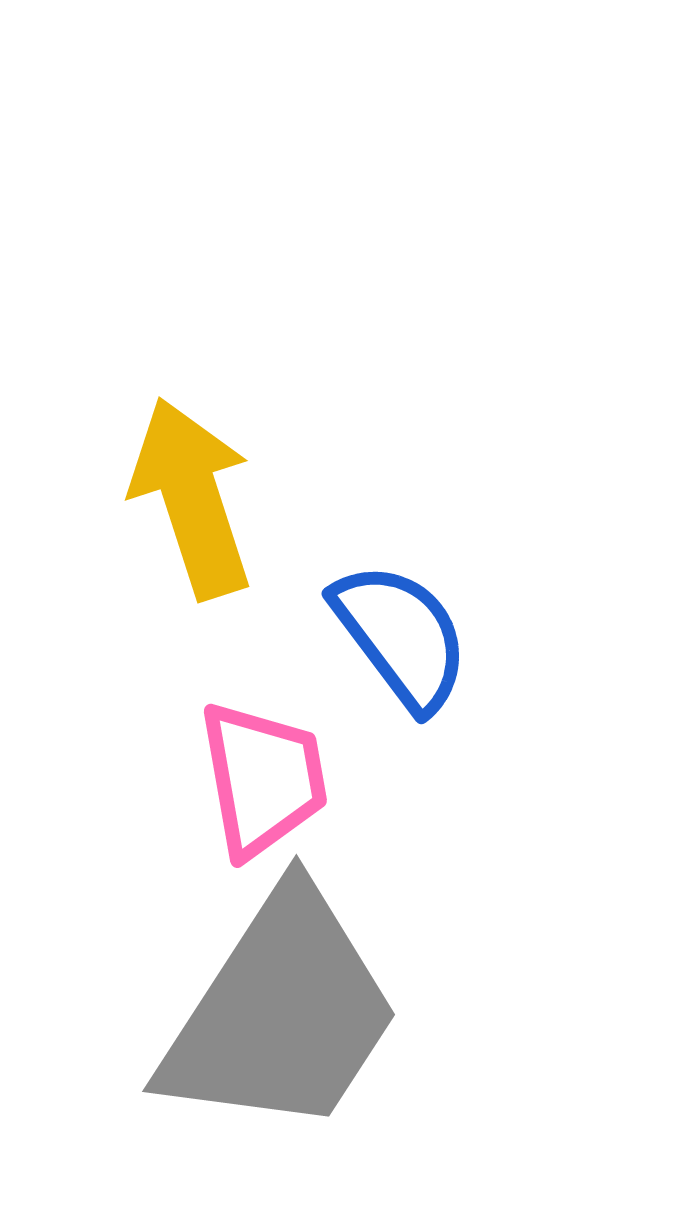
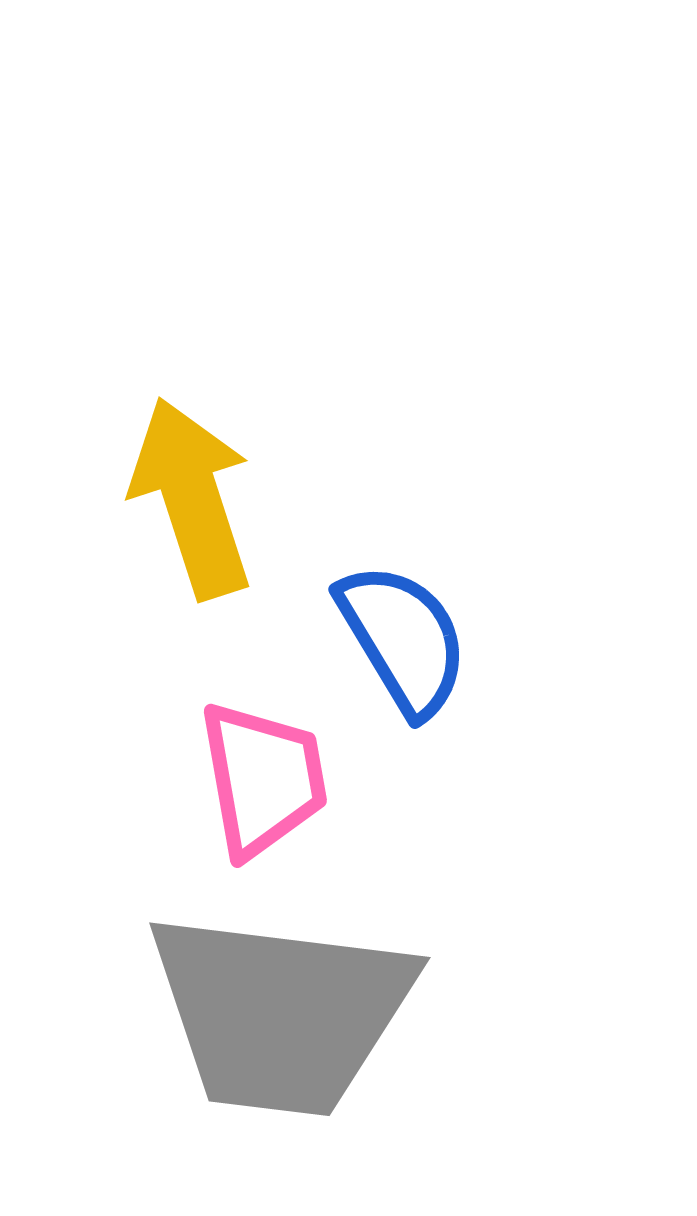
blue semicircle: moved 2 px right, 3 px down; rotated 6 degrees clockwise
gray trapezoid: rotated 64 degrees clockwise
